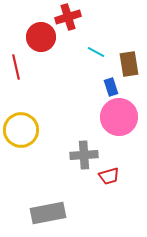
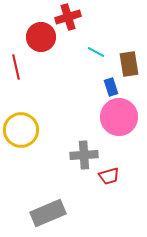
gray rectangle: rotated 12 degrees counterclockwise
